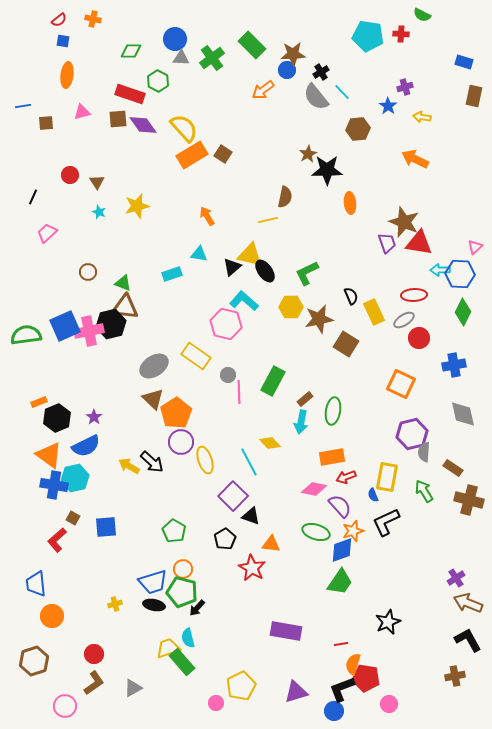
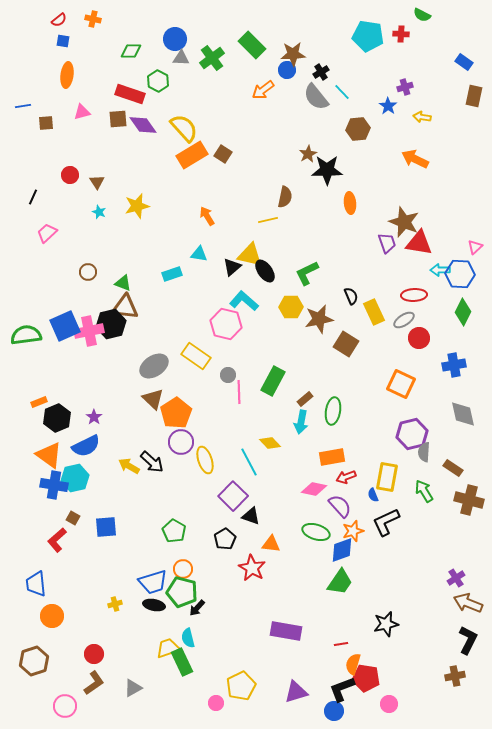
blue rectangle at (464, 62): rotated 18 degrees clockwise
black star at (388, 622): moved 2 px left, 2 px down; rotated 10 degrees clockwise
black L-shape at (468, 640): rotated 56 degrees clockwise
green rectangle at (182, 662): rotated 16 degrees clockwise
